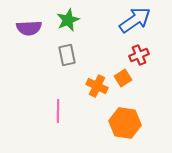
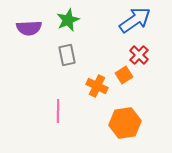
red cross: rotated 24 degrees counterclockwise
orange square: moved 1 px right, 3 px up
orange hexagon: rotated 16 degrees counterclockwise
